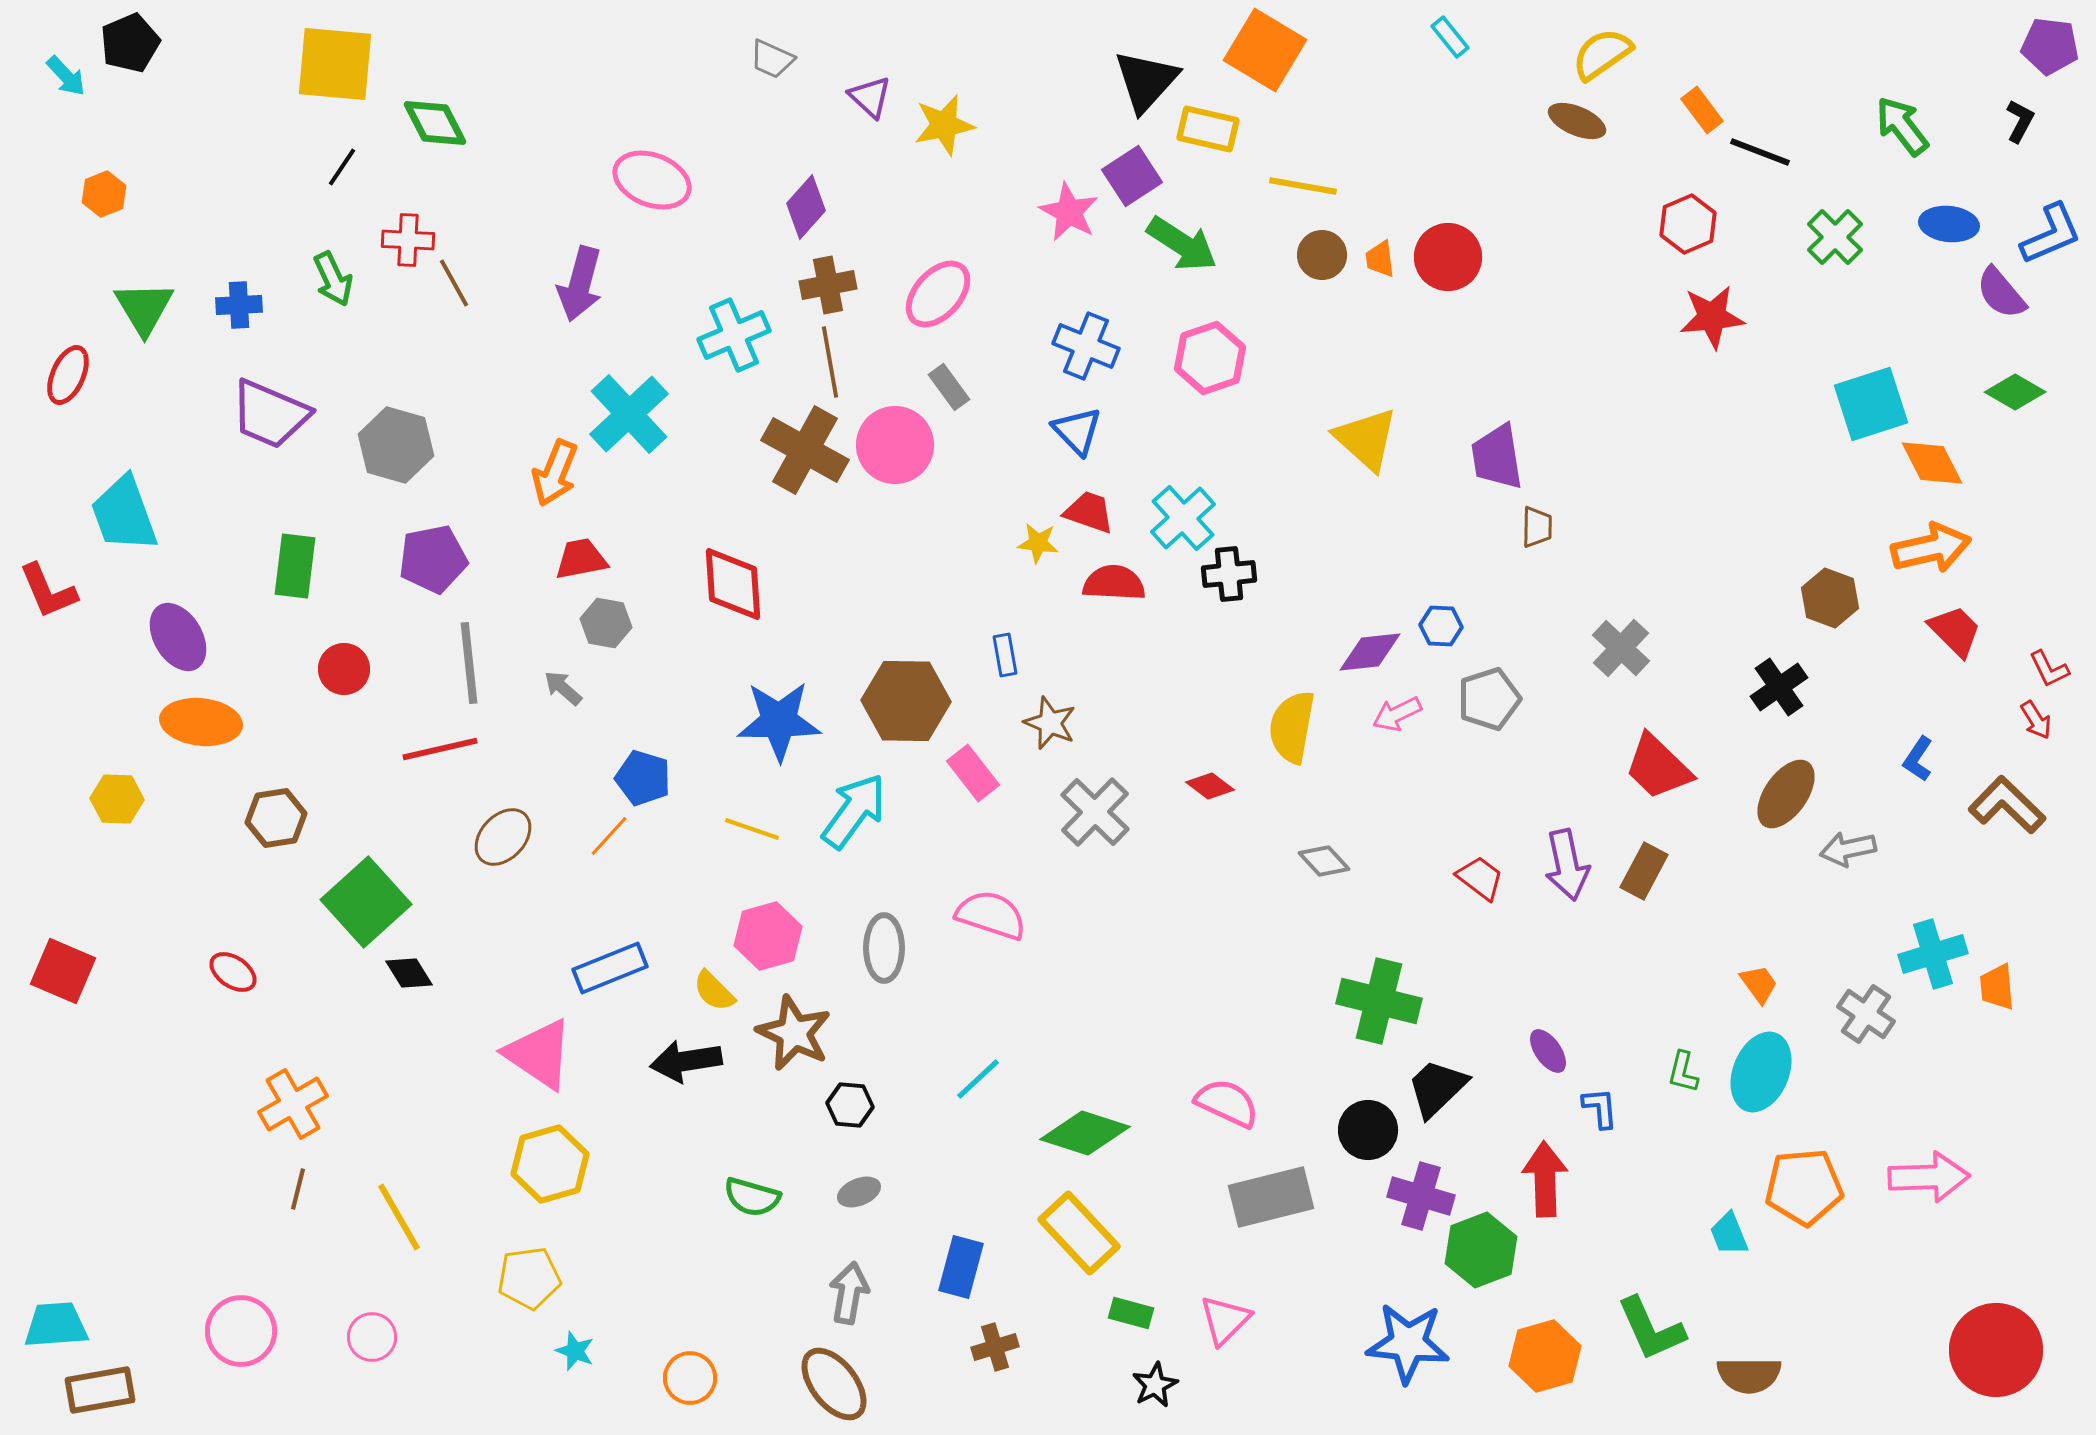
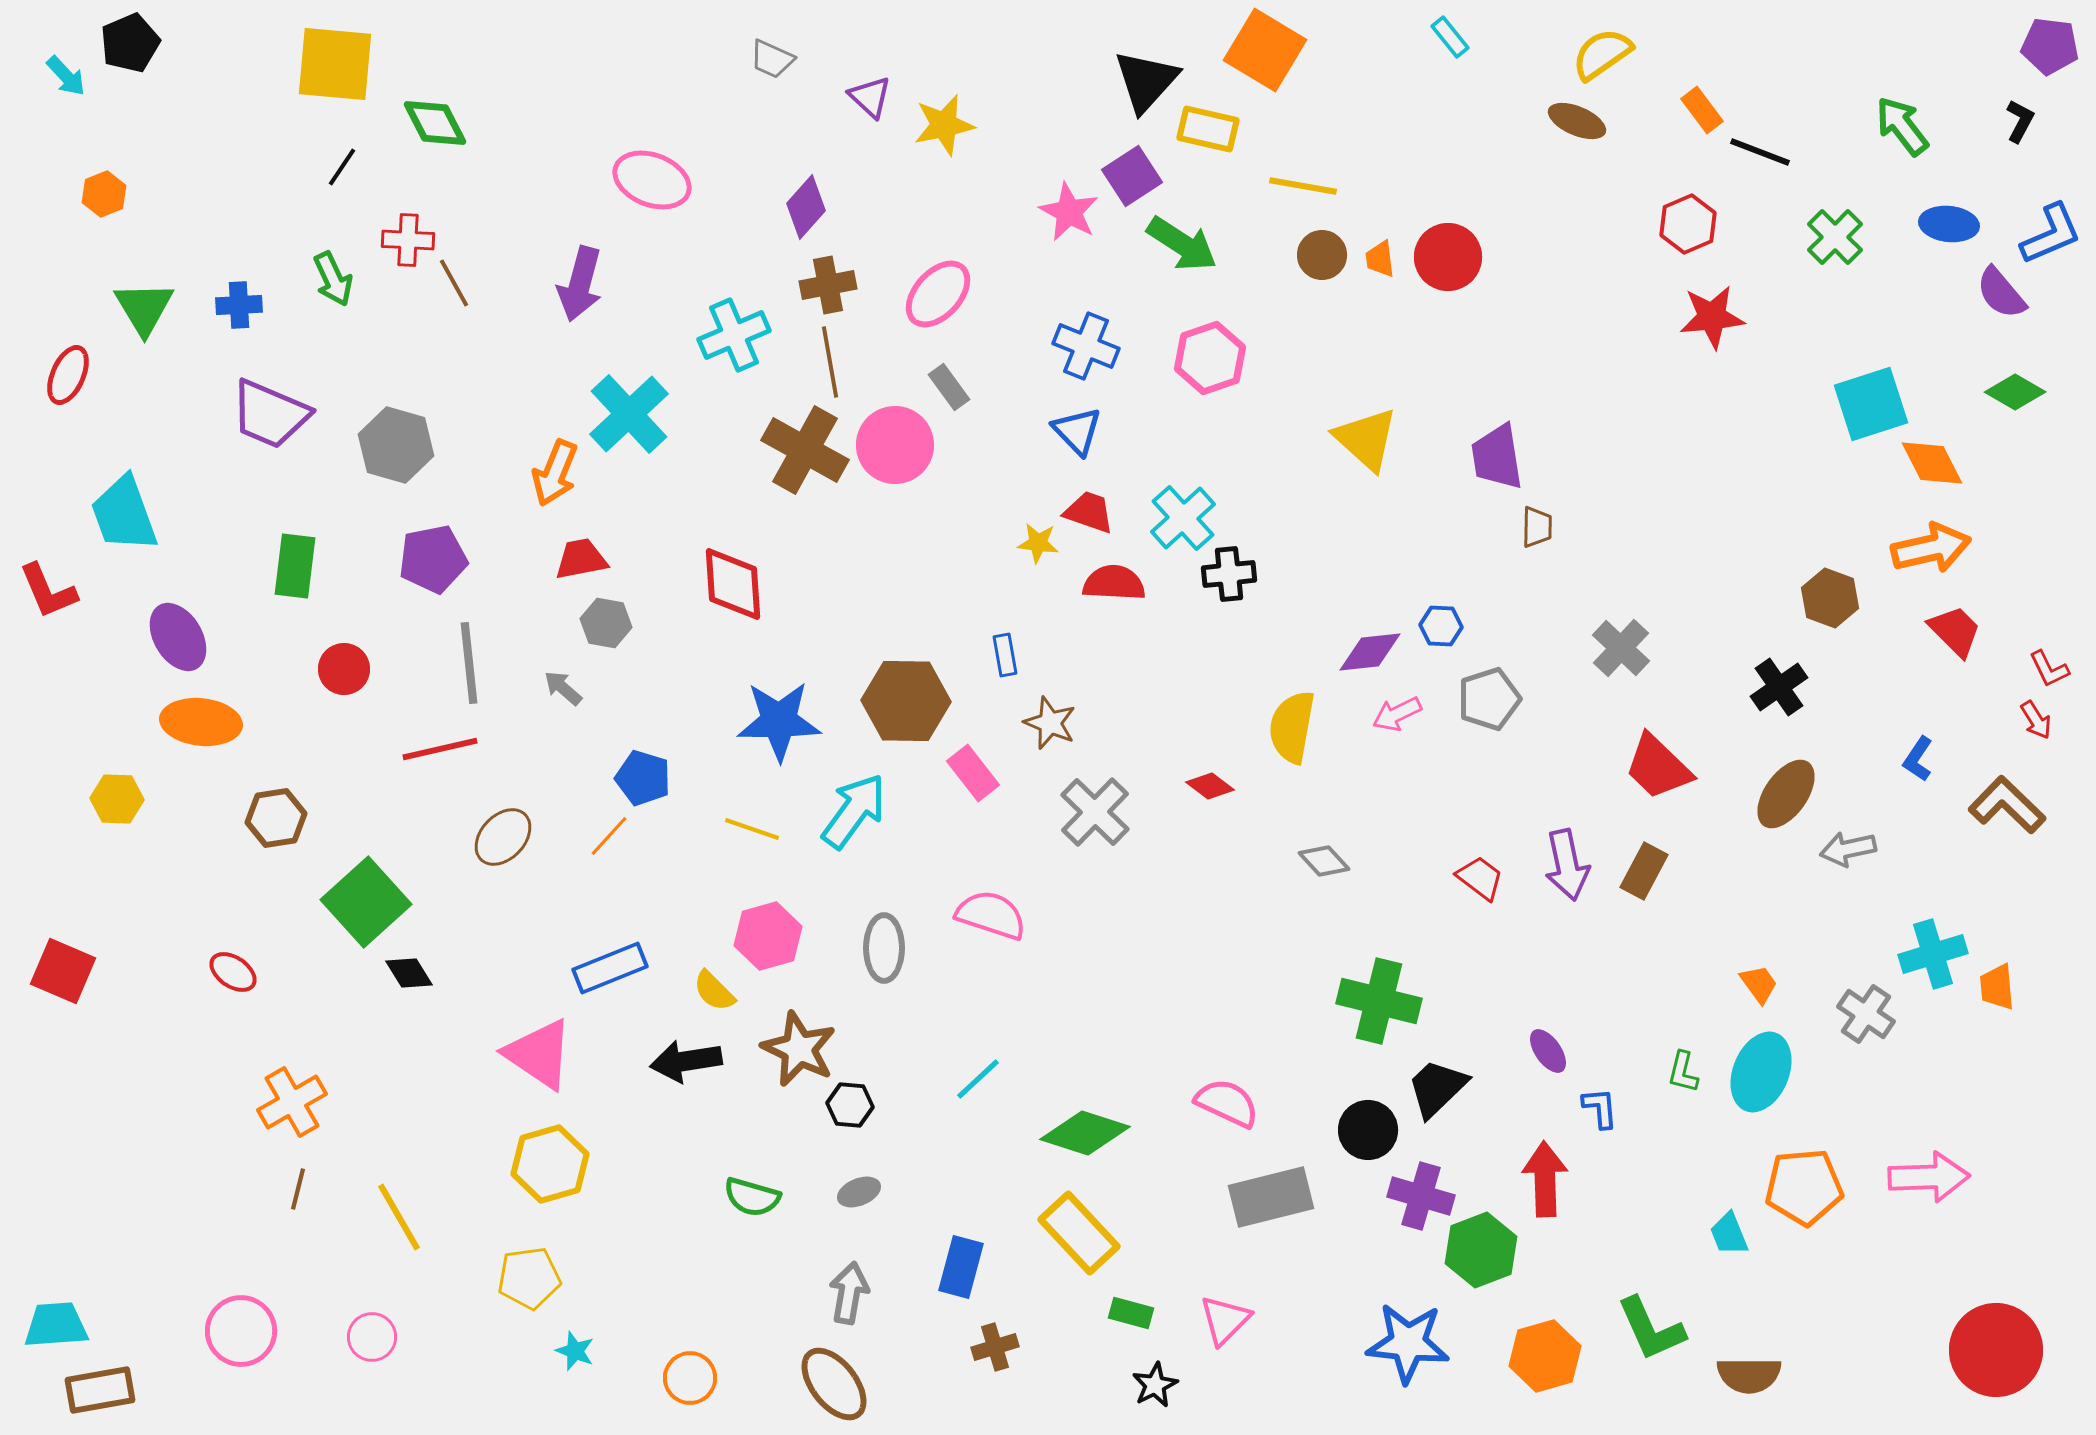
brown star at (794, 1033): moved 5 px right, 16 px down
orange cross at (293, 1104): moved 1 px left, 2 px up
